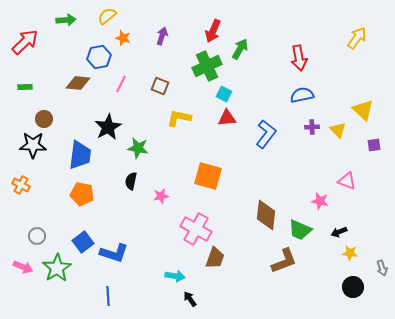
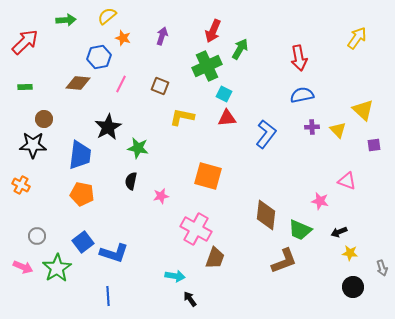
yellow L-shape at (179, 118): moved 3 px right, 1 px up
